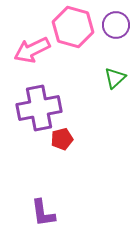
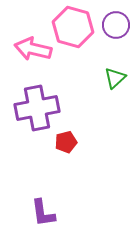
pink arrow: moved 1 px right, 1 px up; rotated 39 degrees clockwise
purple cross: moved 2 px left
red pentagon: moved 4 px right, 3 px down
